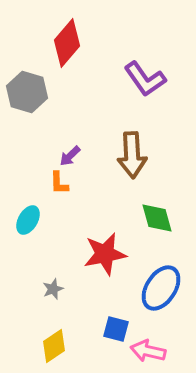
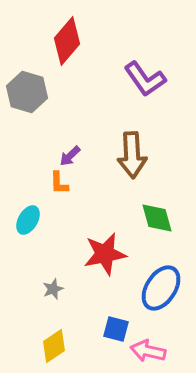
red diamond: moved 2 px up
